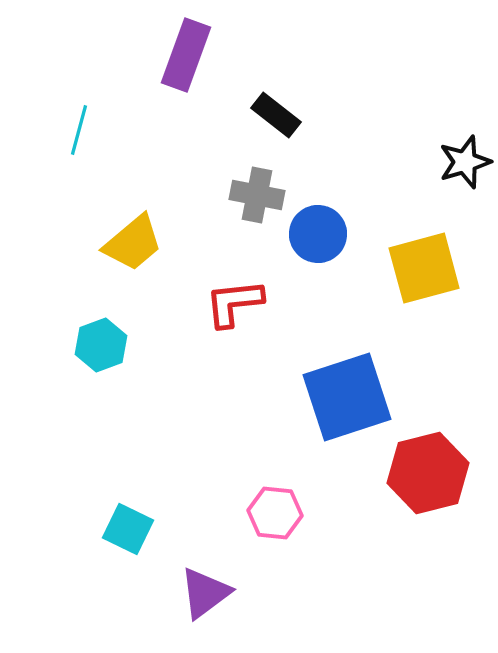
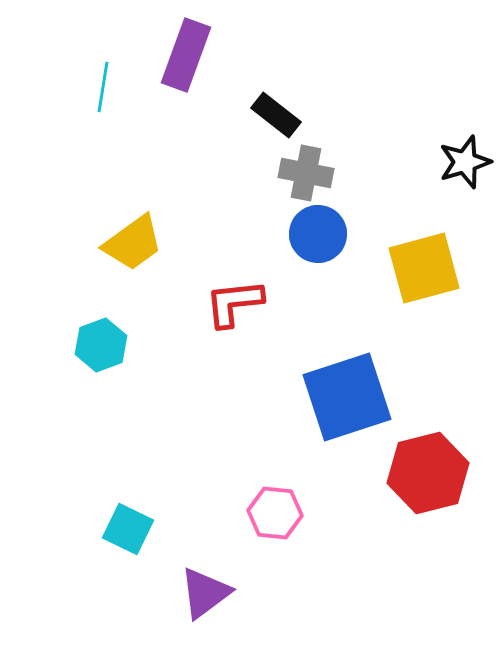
cyan line: moved 24 px right, 43 px up; rotated 6 degrees counterclockwise
gray cross: moved 49 px right, 22 px up
yellow trapezoid: rotated 4 degrees clockwise
